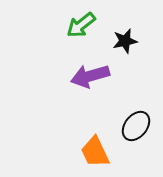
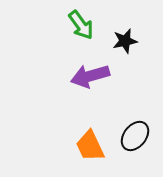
green arrow: rotated 88 degrees counterclockwise
black ellipse: moved 1 px left, 10 px down
orange trapezoid: moved 5 px left, 6 px up
